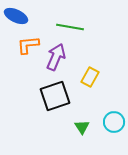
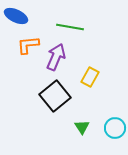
black square: rotated 20 degrees counterclockwise
cyan circle: moved 1 px right, 6 px down
